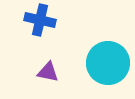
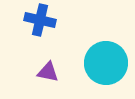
cyan circle: moved 2 px left
